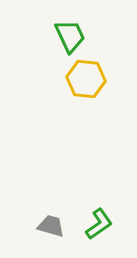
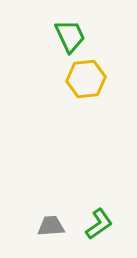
yellow hexagon: rotated 12 degrees counterclockwise
gray trapezoid: rotated 20 degrees counterclockwise
